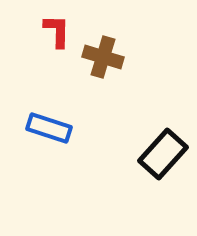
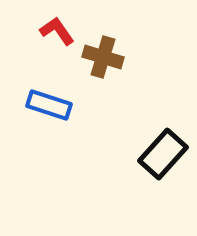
red L-shape: rotated 36 degrees counterclockwise
blue rectangle: moved 23 px up
